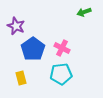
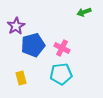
purple star: rotated 18 degrees clockwise
blue pentagon: moved 4 px up; rotated 20 degrees clockwise
